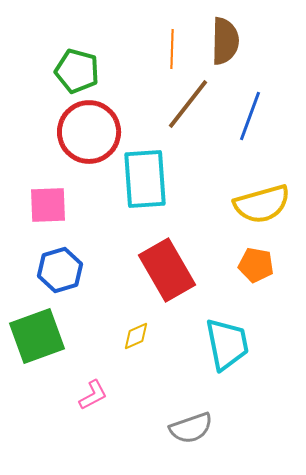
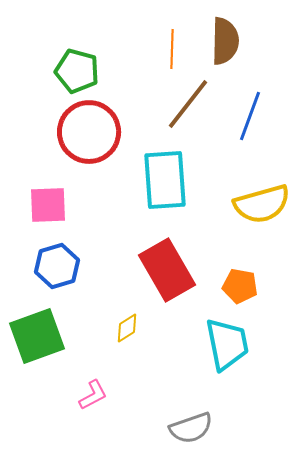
cyan rectangle: moved 20 px right, 1 px down
orange pentagon: moved 16 px left, 21 px down
blue hexagon: moved 3 px left, 4 px up
yellow diamond: moved 9 px left, 8 px up; rotated 8 degrees counterclockwise
